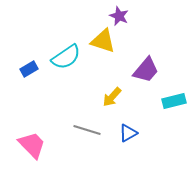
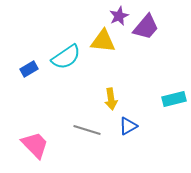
purple star: rotated 24 degrees clockwise
yellow triangle: rotated 12 degrees counterclockwise
purple trapezoid: moved 43 px up
yellow arrow: moved 1 px left, 2 px down; rotated 50 degrees counterclockwise
cyan rectangle: moved 2 px up
blue triangle: moved 7 px up
pink trapezoid: moved 3 px right
